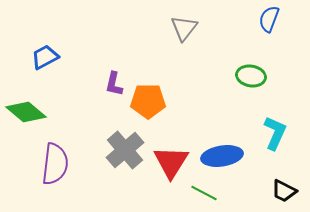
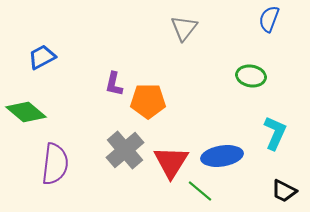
blue trapezoid: moved 3 px left
green line: moved 4 px left, 2 px up; rotated 12 degrees clockwise
